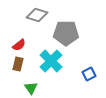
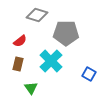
red semicircle: moved 1 px right, 4 px up
blue square: rotated 32 degrees counterclockwise
